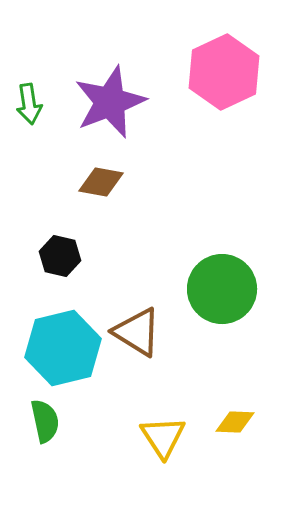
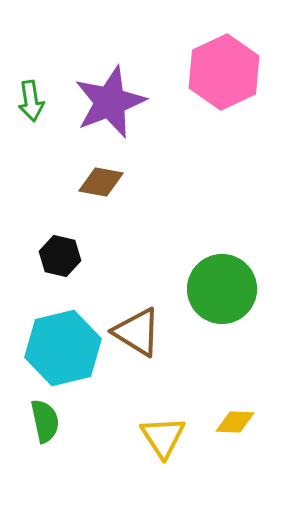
green arrow: moved 2 px right, 3 px up
